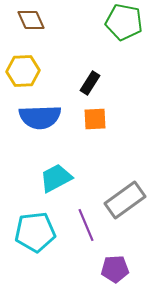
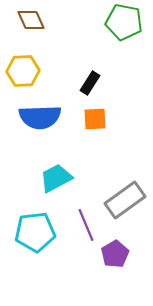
purple pentagon: moved 15 px up; rotated 28 degrees counterclockwise
